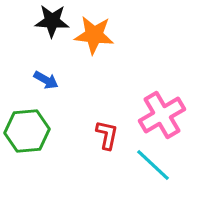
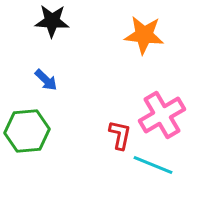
orange star: moved 50 px right
blue arrow: rotated 15 degrees clockwise
red L-shape: moved 13 px right
cyan line: rotated 21 degrees counterclockwise
